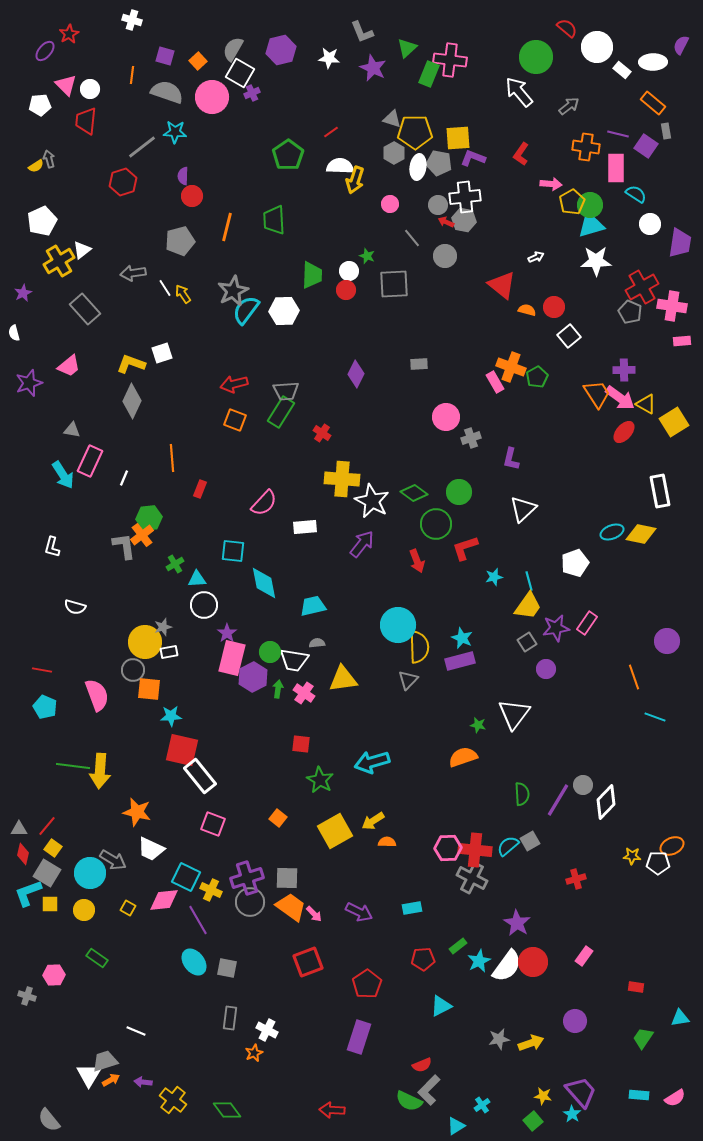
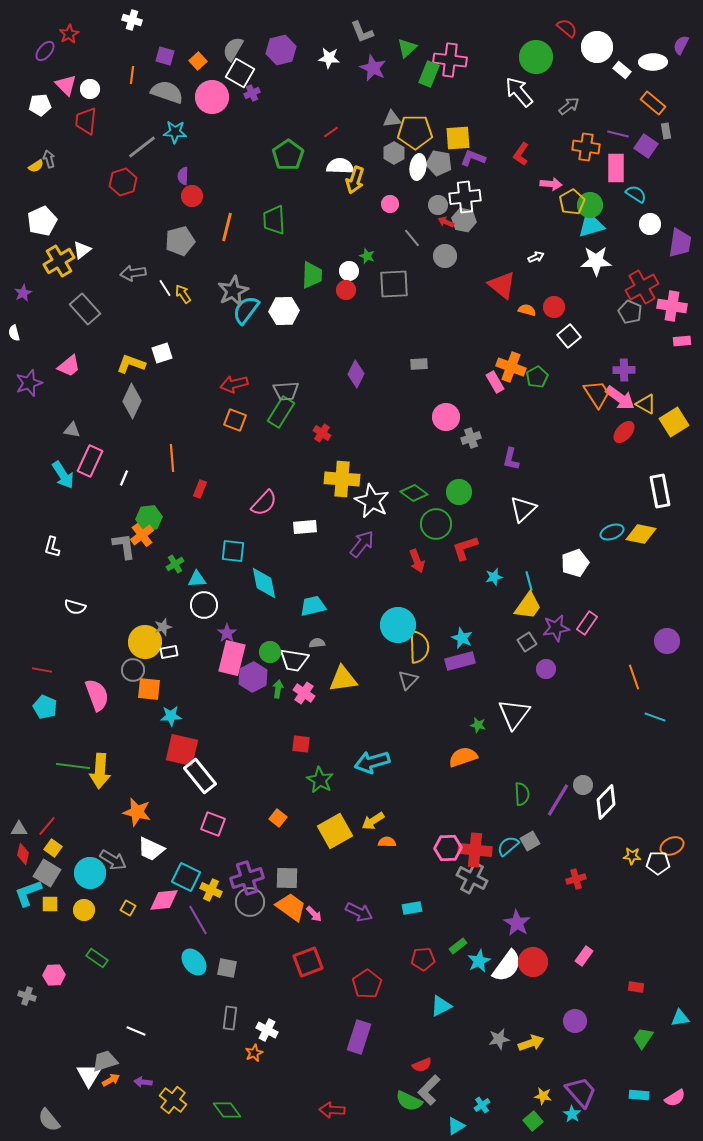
gray triangle at (392, 119): rotated 24 degrees counterclockwise
